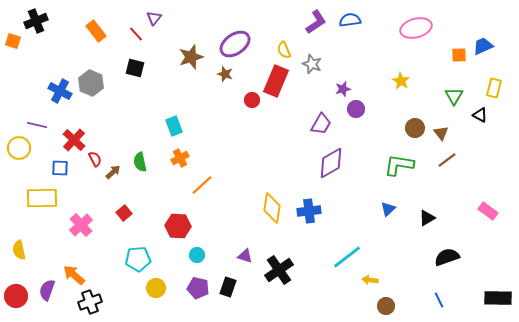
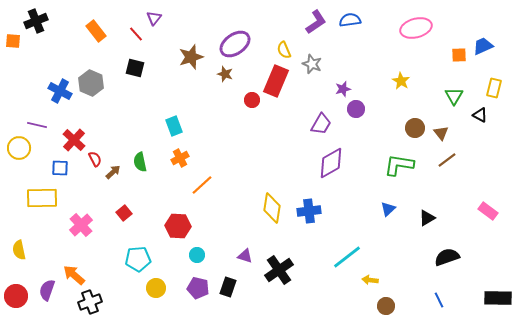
orange square at (13, 41): rotated 14 degrees counterclockwise
